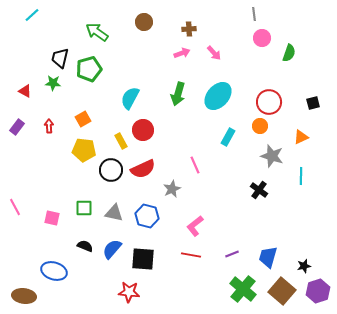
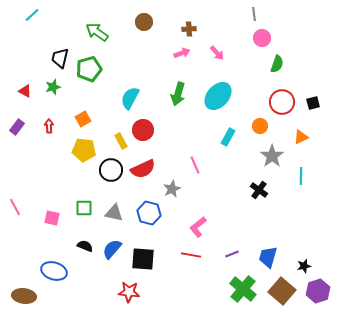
pink arrow at (214, 53): moved 3 px right
green semicircle at (289, 53): moved 12 px left, 11 px down
green star at (53, 83): moved 4 px down; rotated 21 degrees counterclockwise
red circle at (269, 102): moved 13 px right
gray star at (272, 156): rotated 20 degrees clockwise
blue hexagon at (147, 216): moved 2 px right, 3 px up
pink L-shape at (195, 226): moved 3 px right, 1 px down
